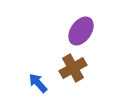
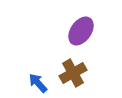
brown cross: moved 5 px down
